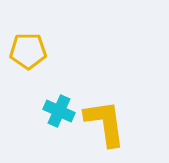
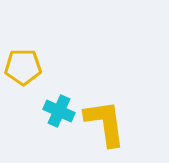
yellow pentagon: moved 5 px left, 16 px down
